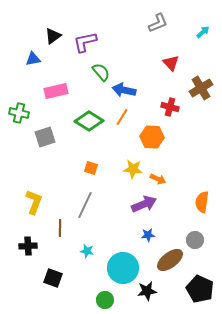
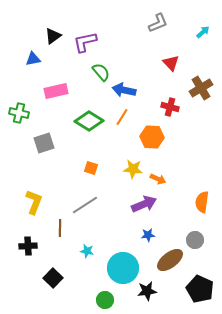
gray square: moved 1 px left, 6 px down
gray line: rotated 32 degrees clockwise
black square: rotated 24 degrees clockwise
